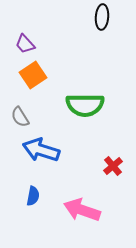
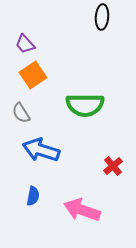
gray semicircle: moved 1 px right, 4 px up
